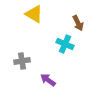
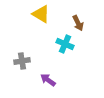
yellow triangle: moved 7 px right
